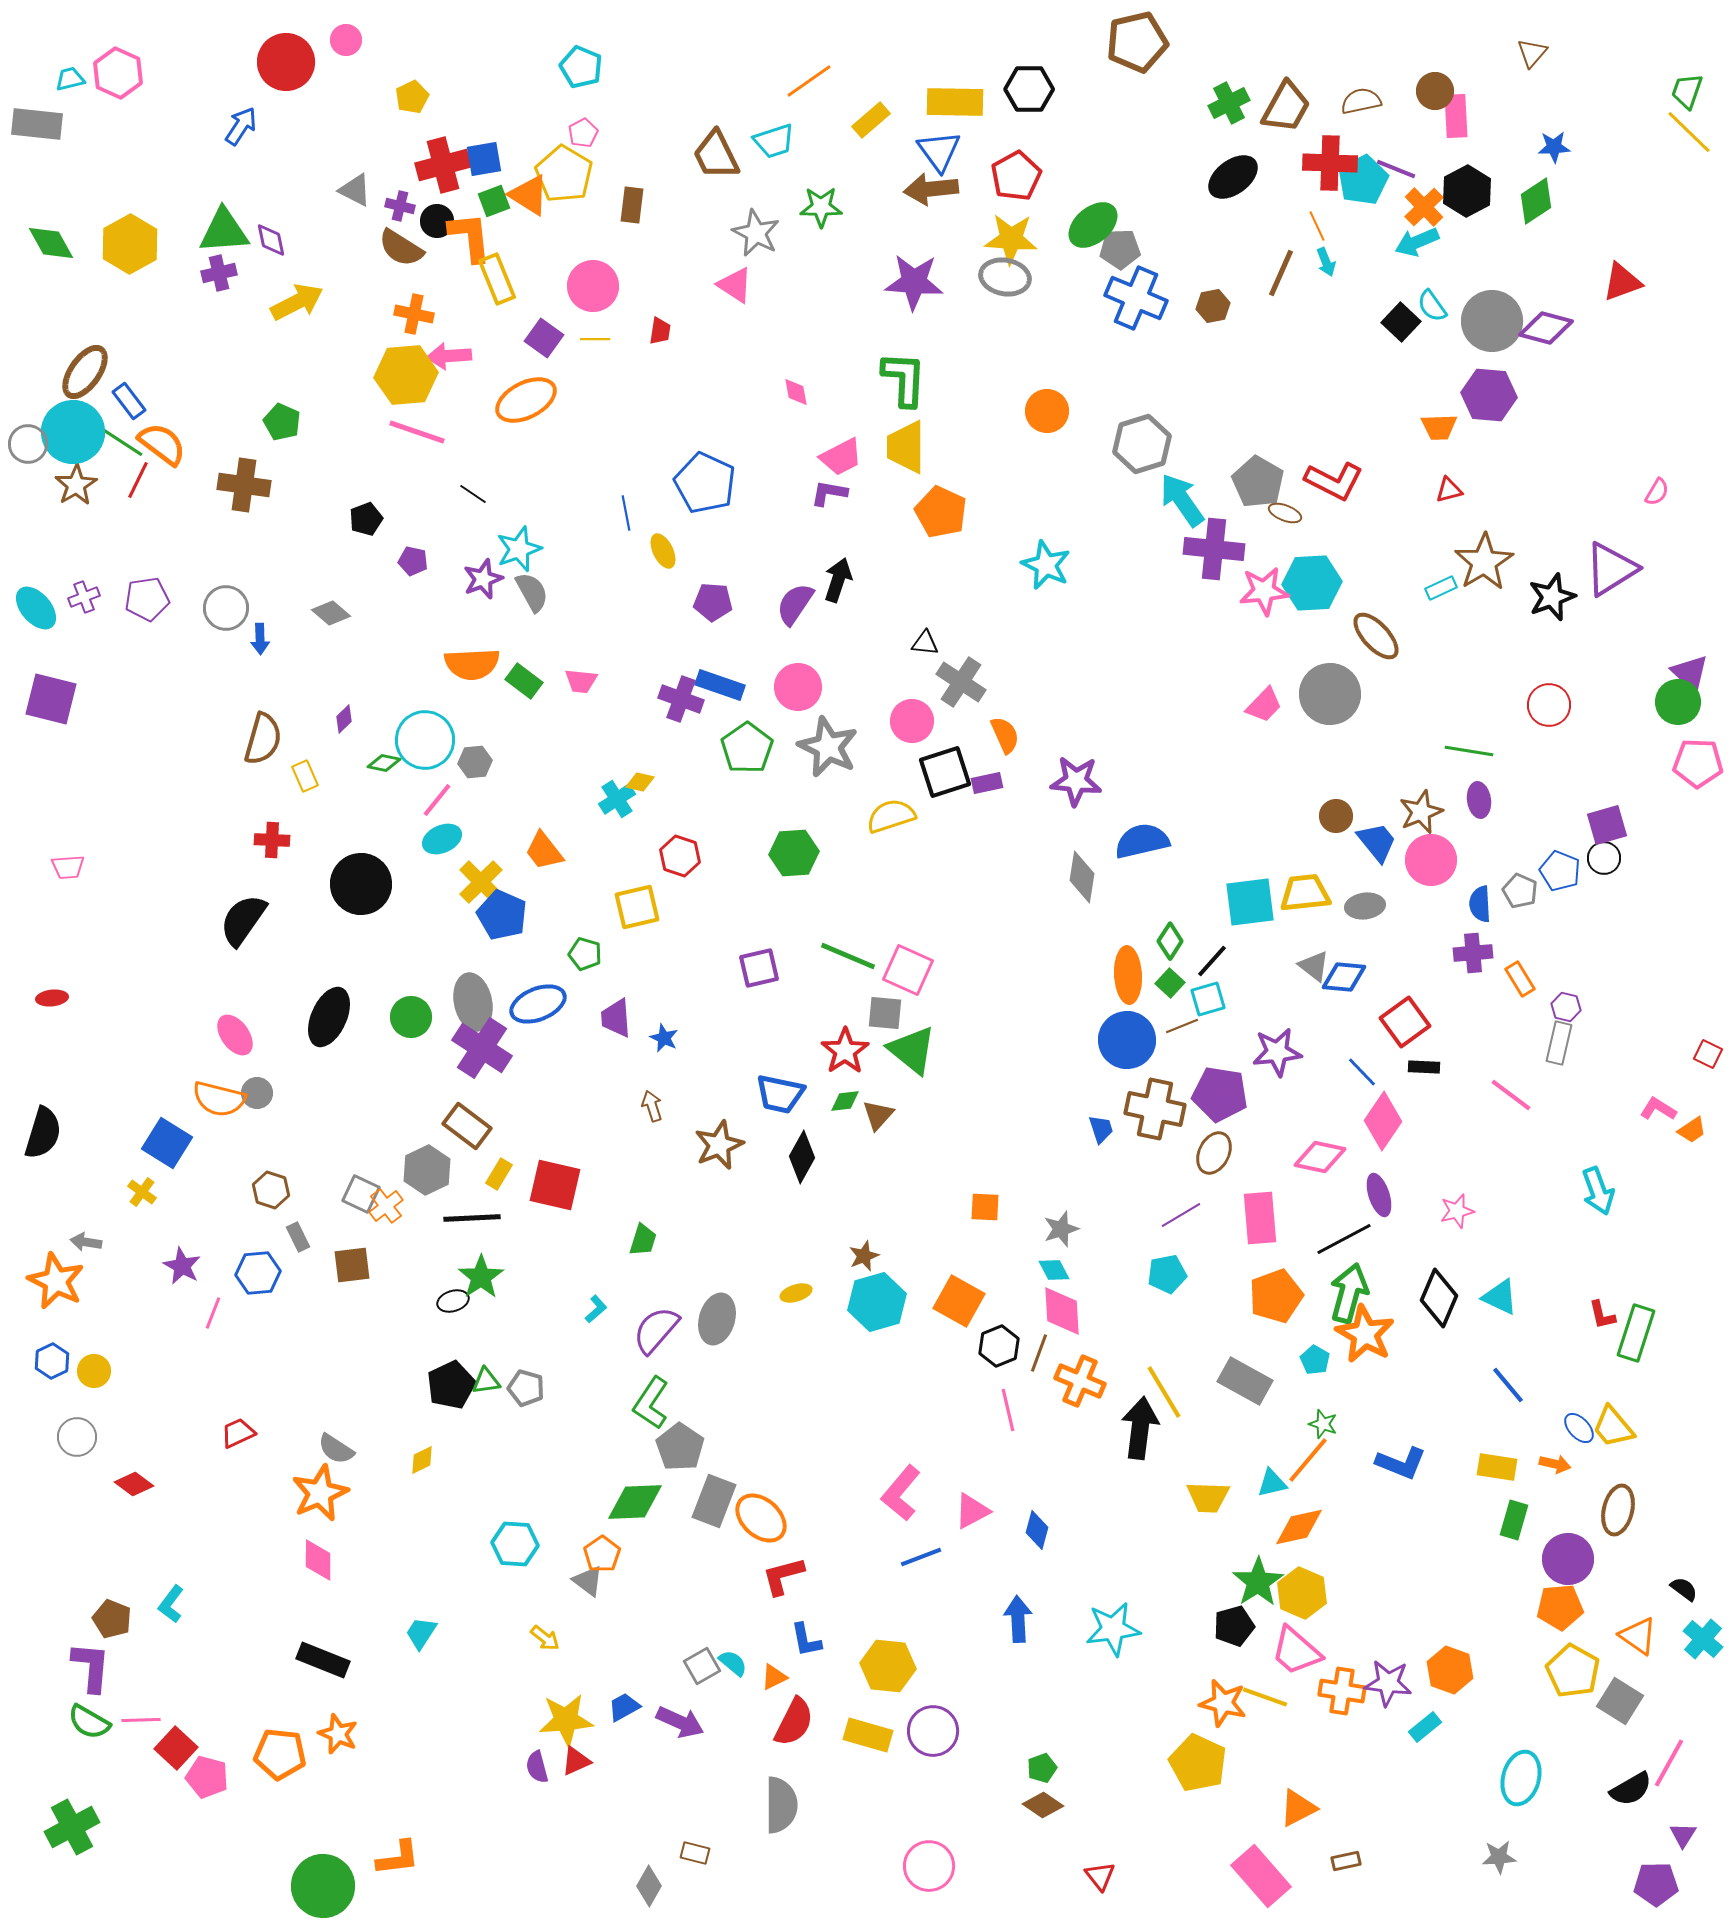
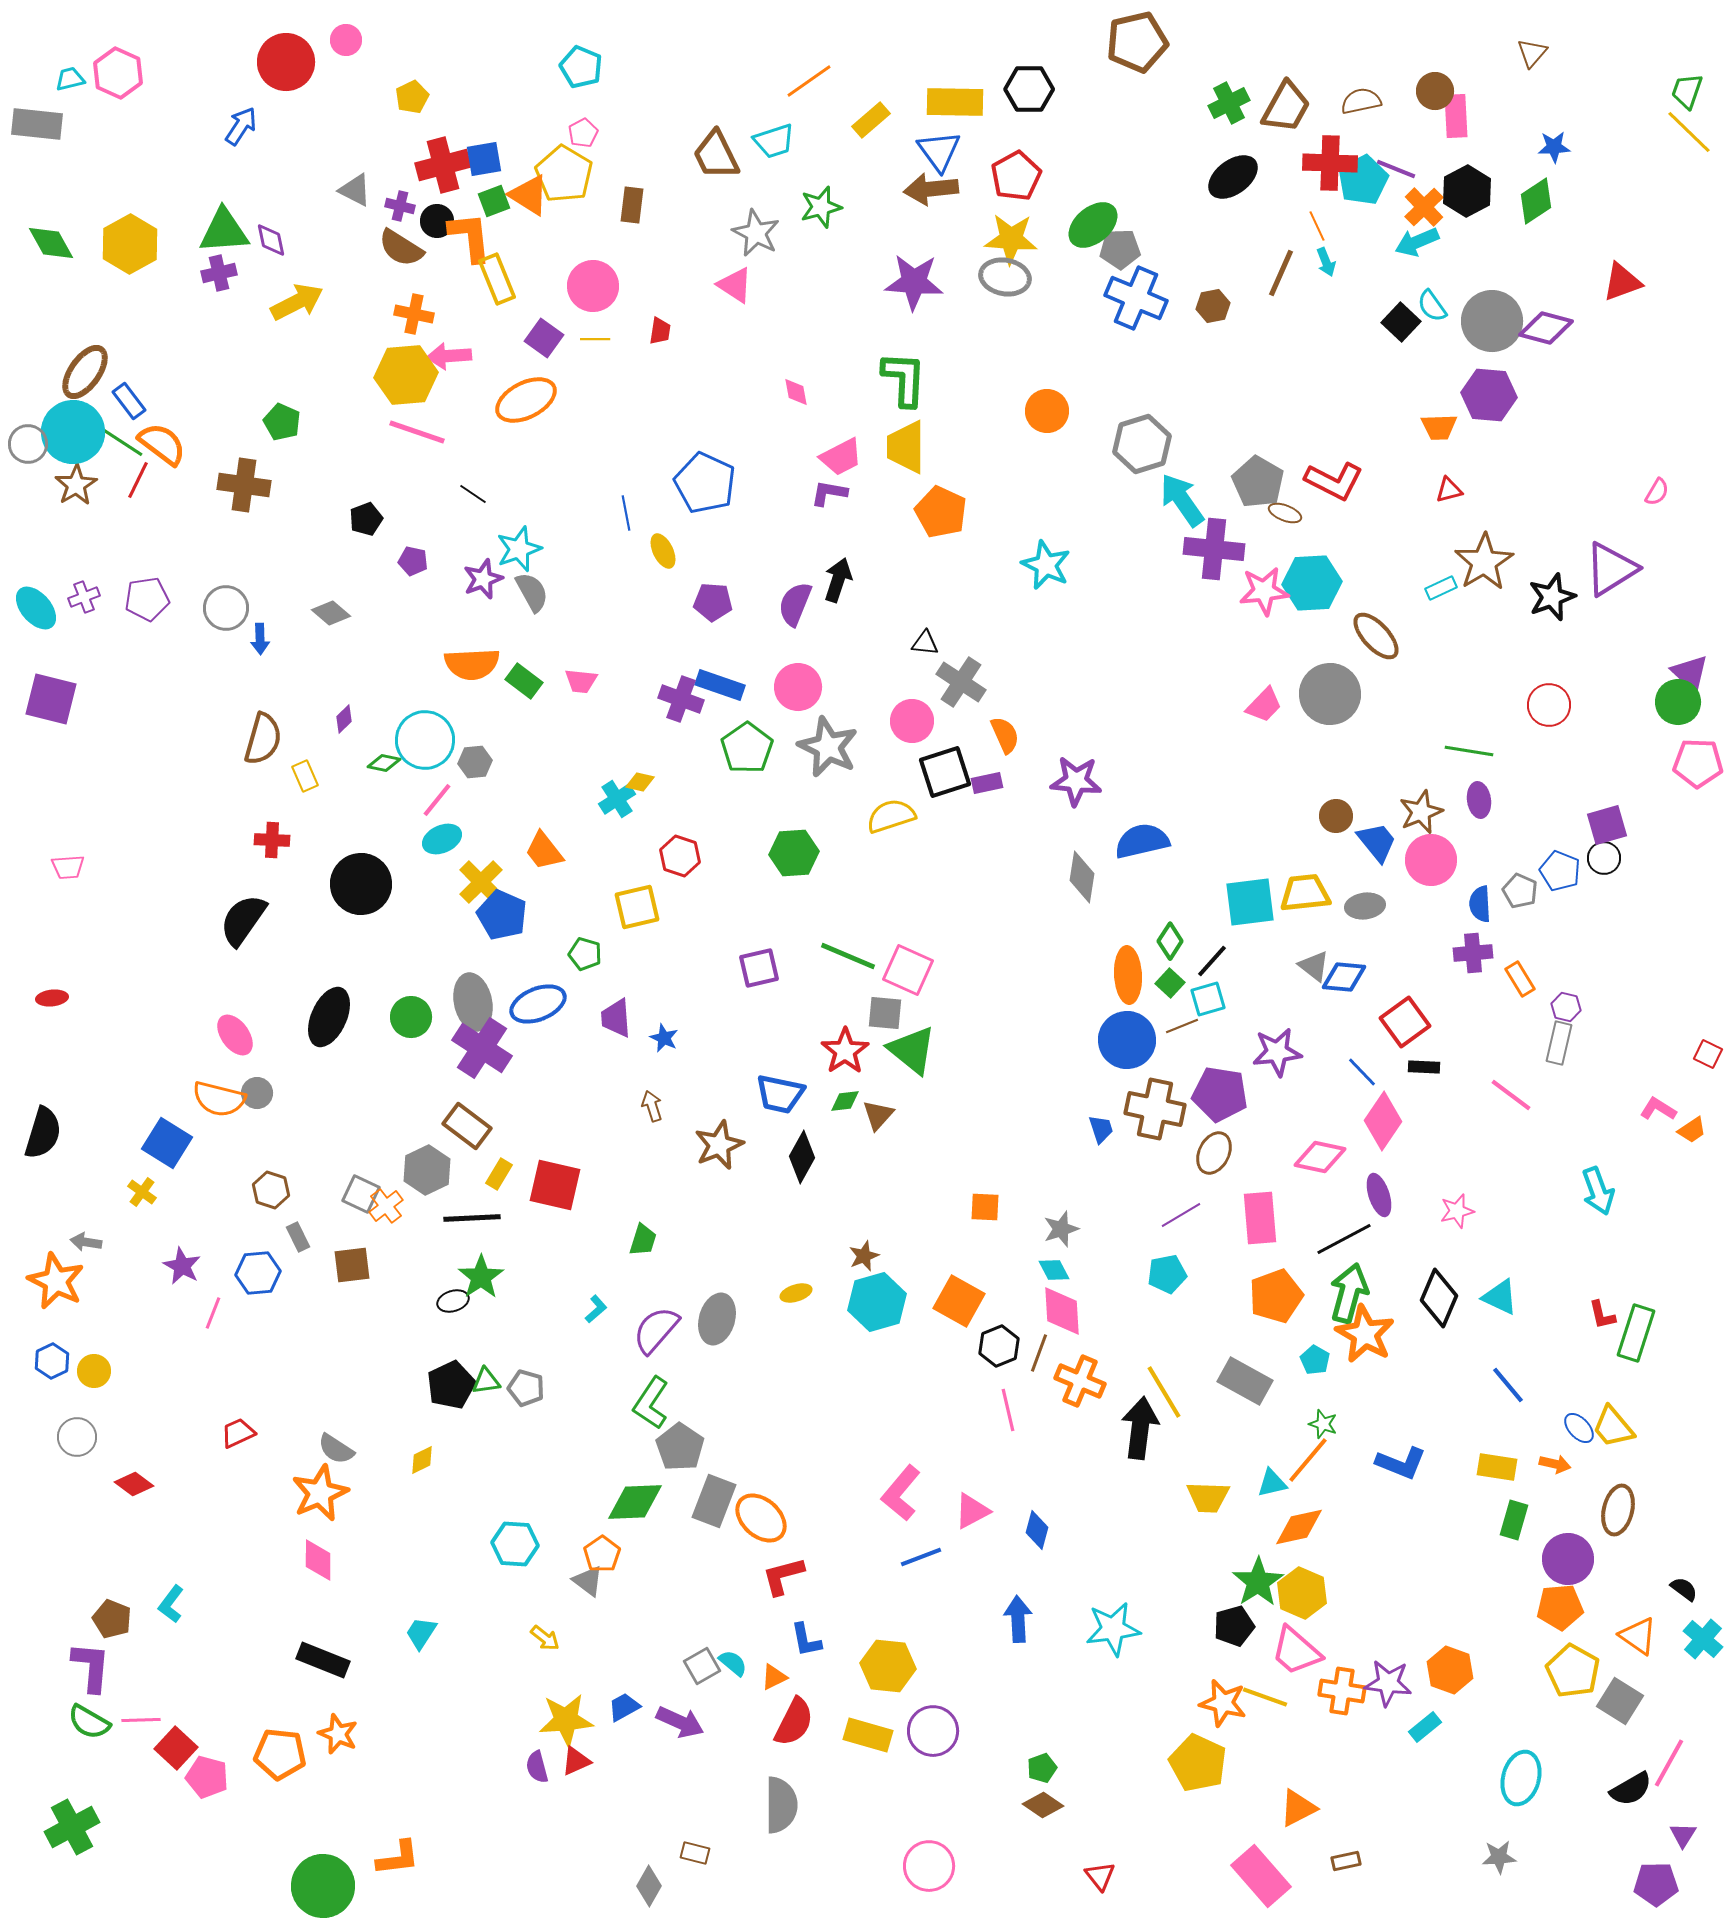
green star at (821, 207): rotated 15 degrees counterclockwise
purple semicircle at (795, 604): rotated 12 degrees counterclockwise
